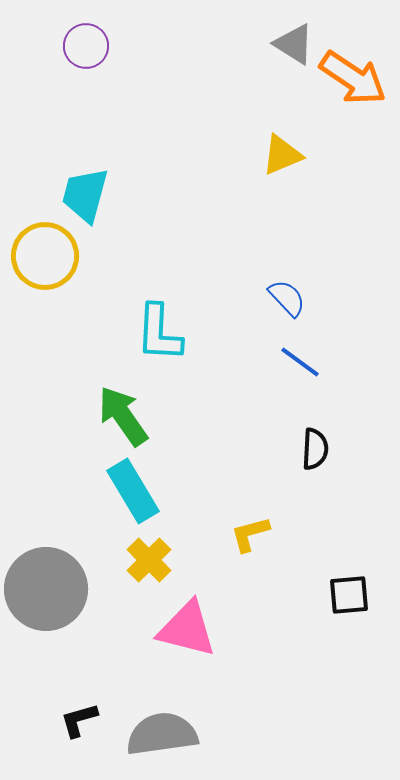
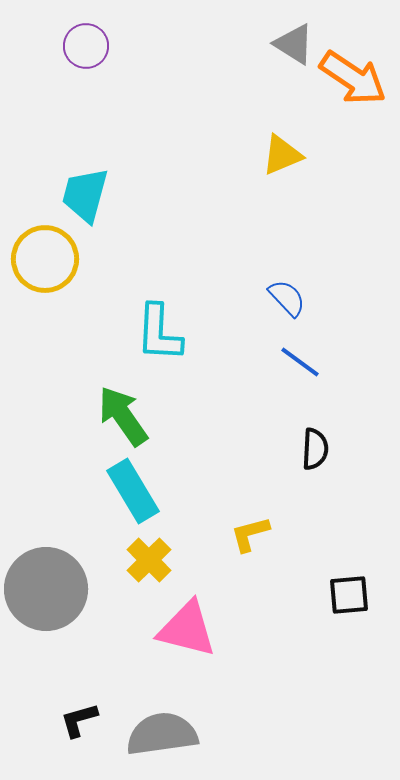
yellow circle: moved 3 px down
